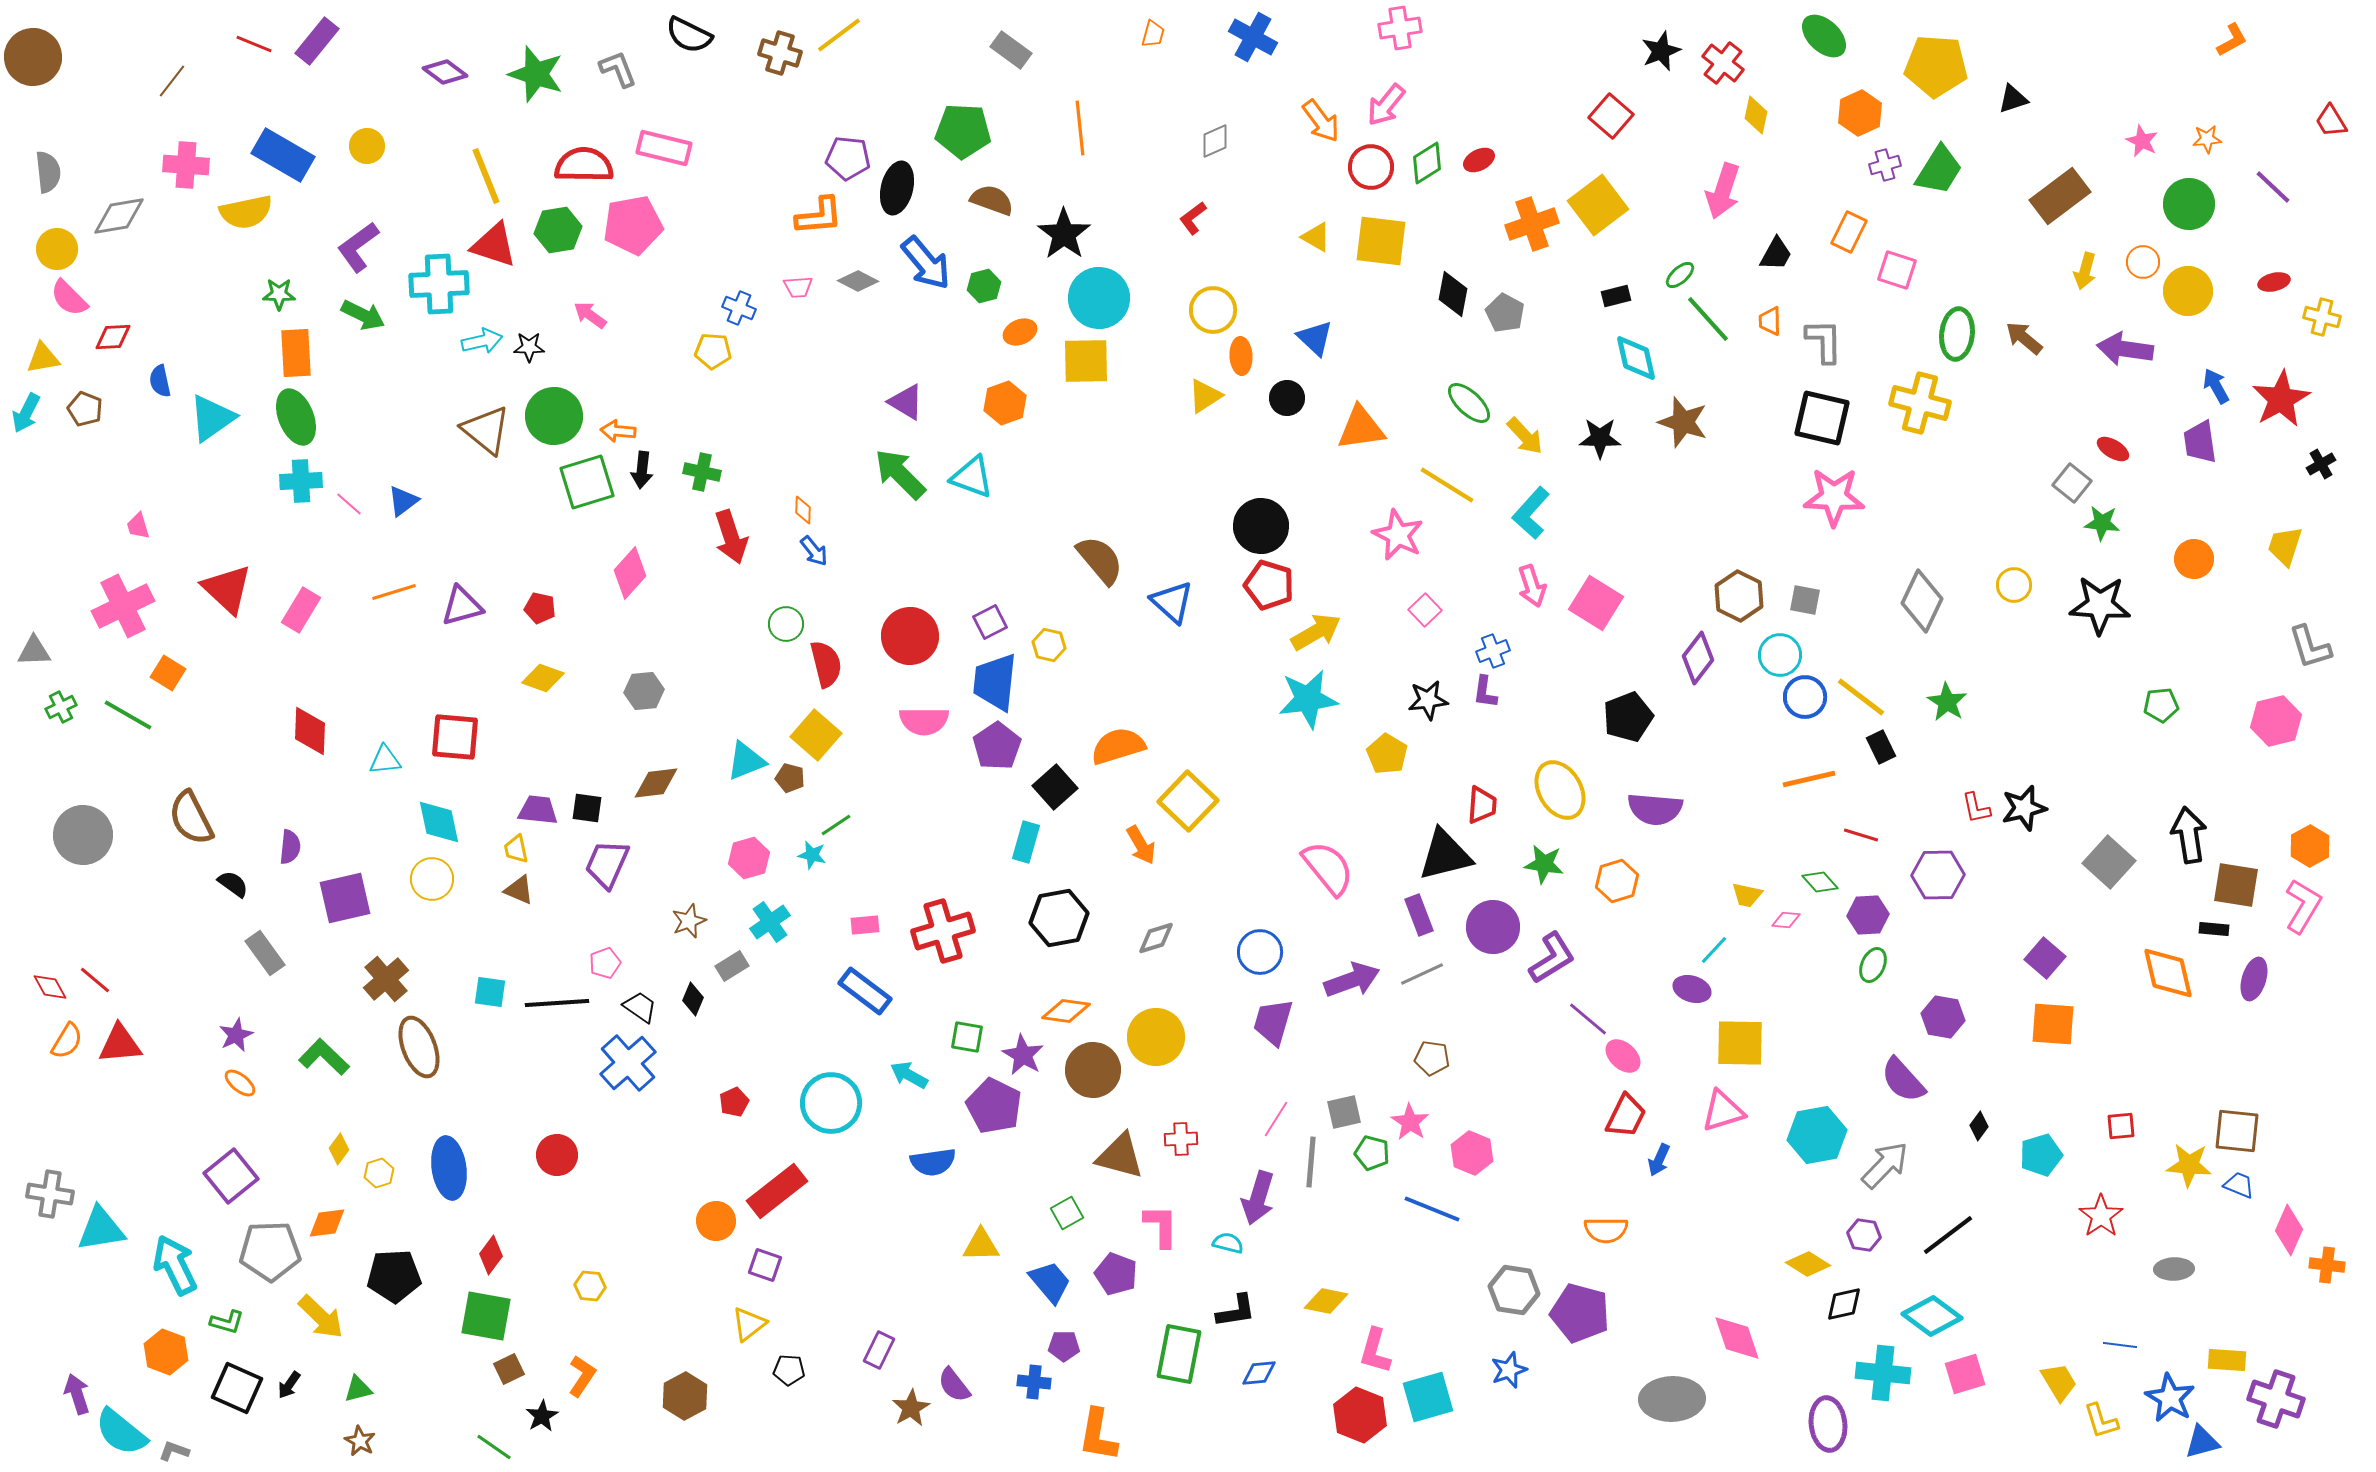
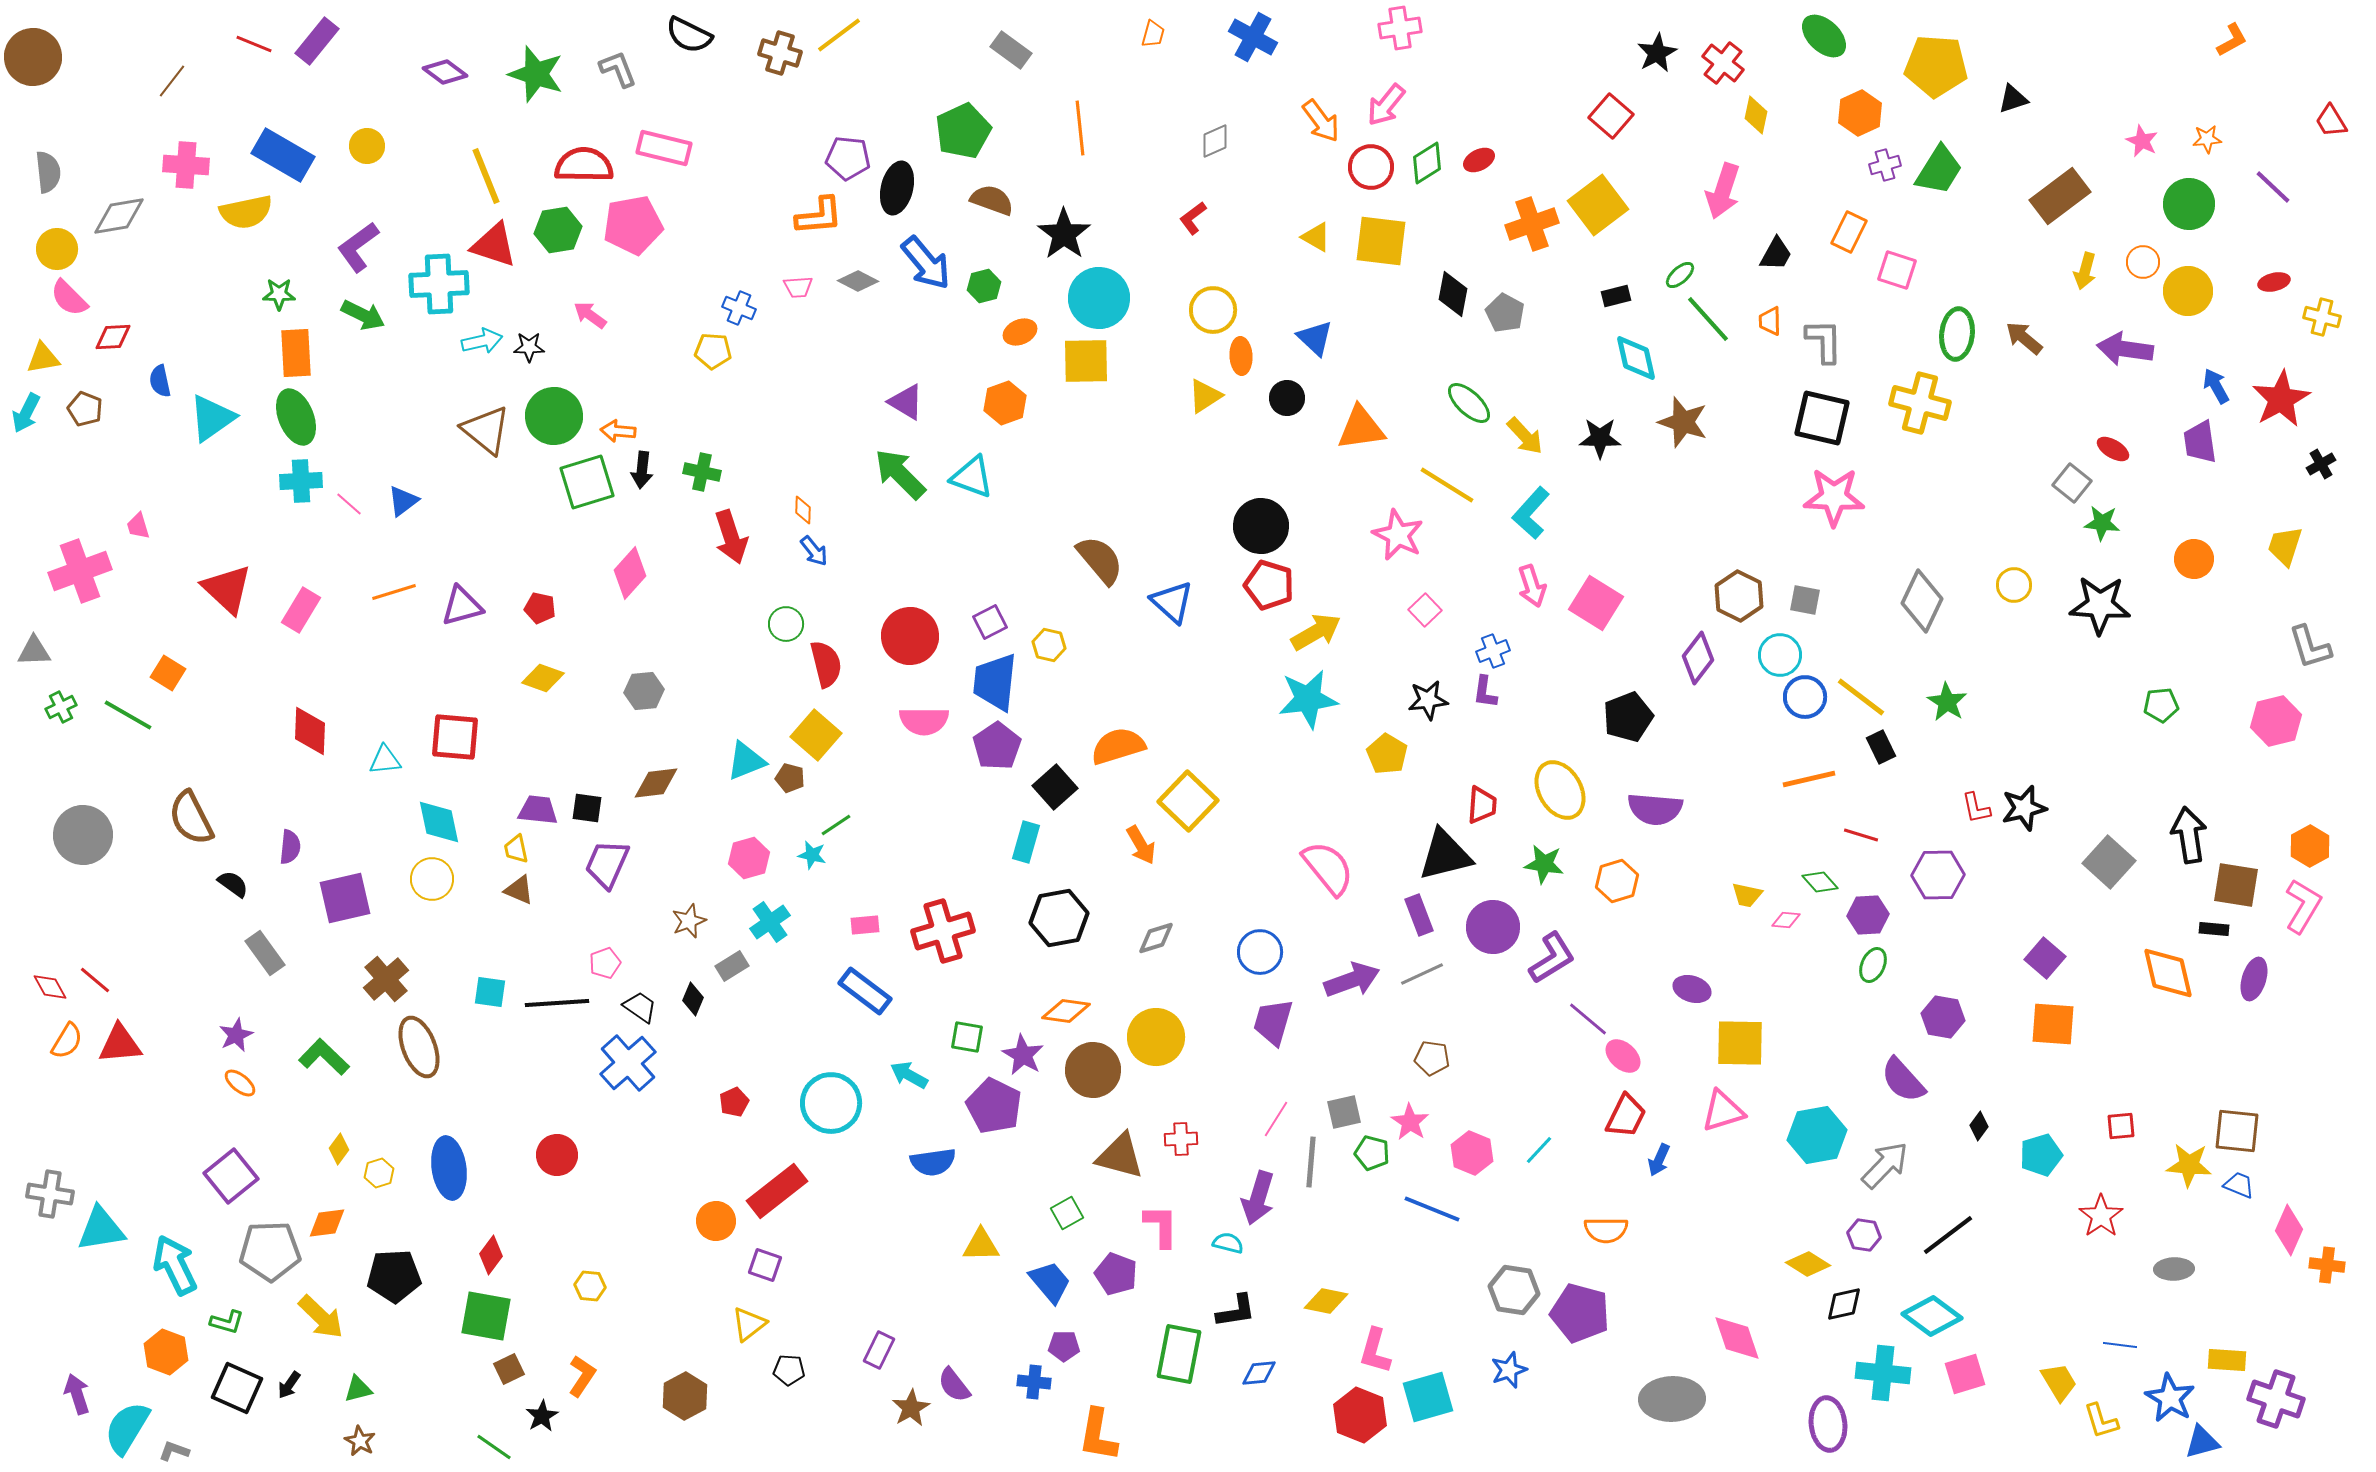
black star at (1661, 51): moved 4 px left, 2 px down; rotated 6 degrees counterclockwise
green pentagon at (963, 131): rotated 28 degrees counterclockwise
pink cross at (123, 606): moved 43 px left, 35 px up; rotated 6 degrees clockwise
cyan line at (1714, 950): moved 175 px left, 200 px down
cyan semicircle at (121, 1432): moved 6 px right, 4 px up; rotated 82 degrees clockwise
